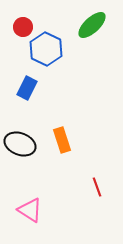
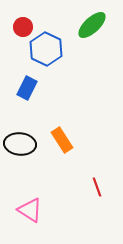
orange rectangle: rotated 15 degrees counterclockwise
black ellipse: rotated 16 degrees counterclockwise
